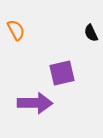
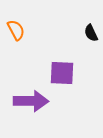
purple square: rotated 16 degrees clockwise
purple arrow: moved 4 px left, 2 px up
